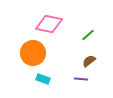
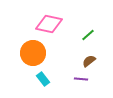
cyan rectangle: rotated 32 degrees clockwise
